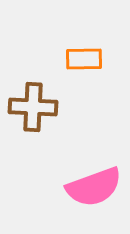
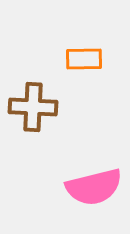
pink semicircle: rotated 6 degrees clockwise
